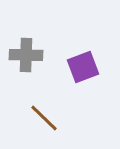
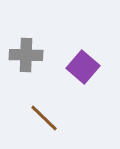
purple square: rotated 28 degrees counterclockwise
